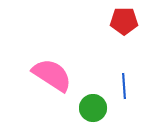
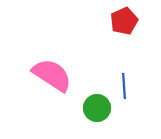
red pentagon: rotated 24 degrees counterclockwise
green circle: moved 4 px right
